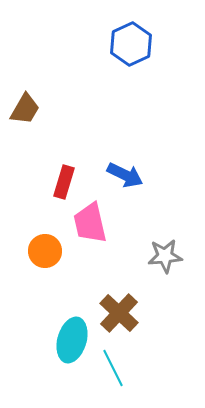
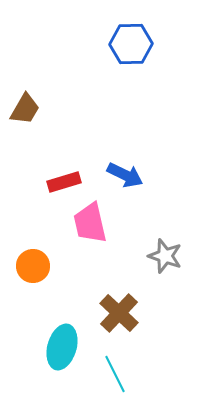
blue hexagon: rotated 24 degrees clockwise
red rectangle: rotated 56 degrees clockwise
orange circle: moved 12 px left, 15 px down
gray star: rotated 24 degrees clockwise
cyan ellipse: moved 10 px left, 7 px down
cyan line: moved 2 px right, 6 px down
